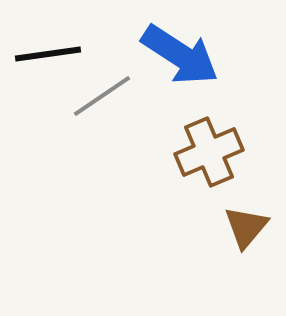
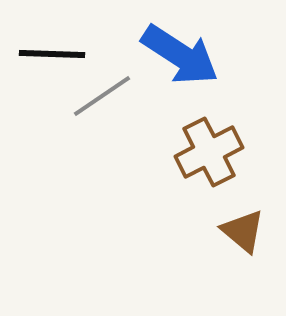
black line: moved 4 px right; rotated 10 degrees clockwise
brown cross: rotated 4 degrees counterclockwise
brown triangle: moved 3 px left, 4 px down; rotated 30 degrees counterclockwise
